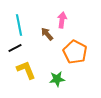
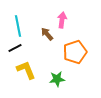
cyan line: moved 1 px left, 1 px down
orange pentagon: rotated 25 degrees clockwise
